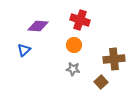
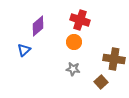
purple diamond: rotated 45 degrees counterclockwise
orange circle: moved 3 px up
brown cross: rotated 15 degrees clockwise
